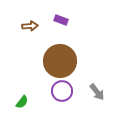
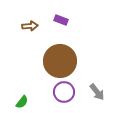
purple circle: moved 2 px right, 1 px down
